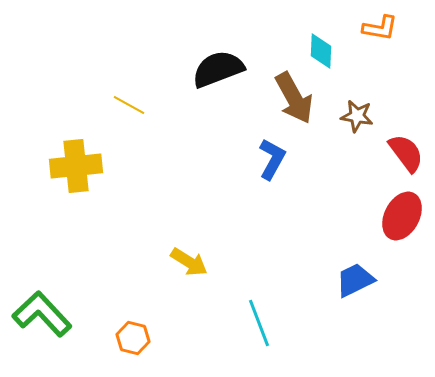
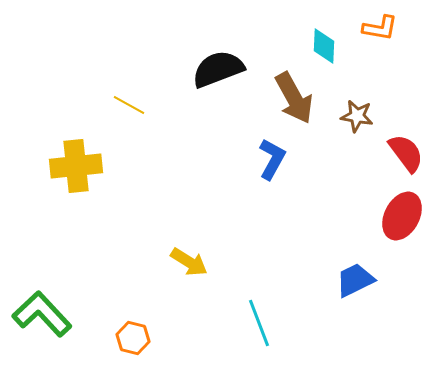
cyan diamond: moved 3 px right, 5 px up
